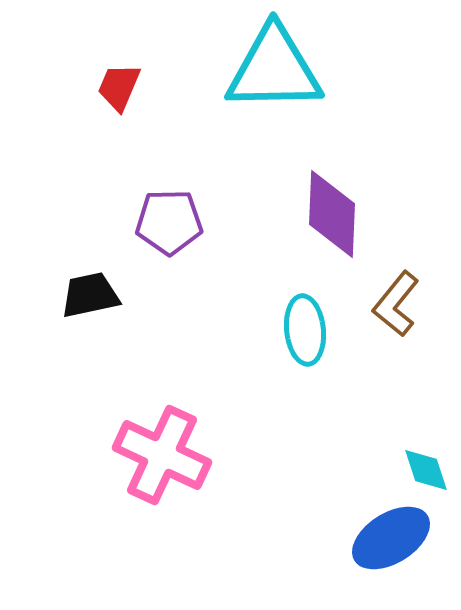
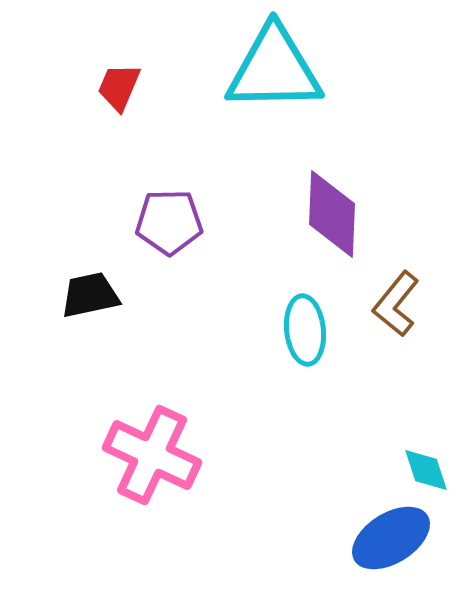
pink cross: moved 10 px left
